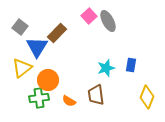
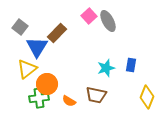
yellow triangle: moved 5 px right, 1 px down
orange circle: moved 1 px left, 4 px down
brown trapezoid: rotated 70 degrees counterclockwise
